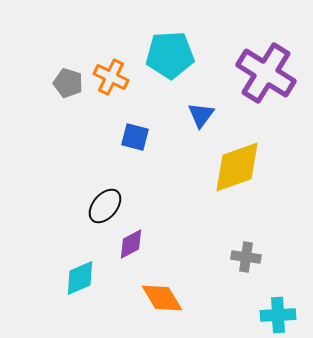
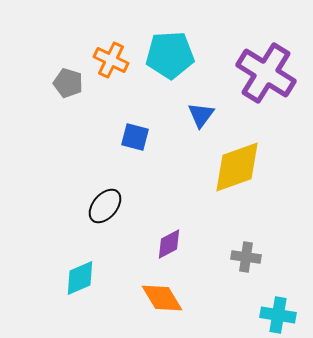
orange cross: moved 17 px up
purple diamond: moved 38 px right
cyan cross: rotated 12 degrees clockwise
